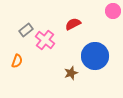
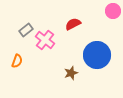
blue circle: moved 2 px right, 1 px up
